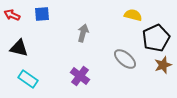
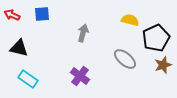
yellow semicircle: moved 3 px left, 5 px down
